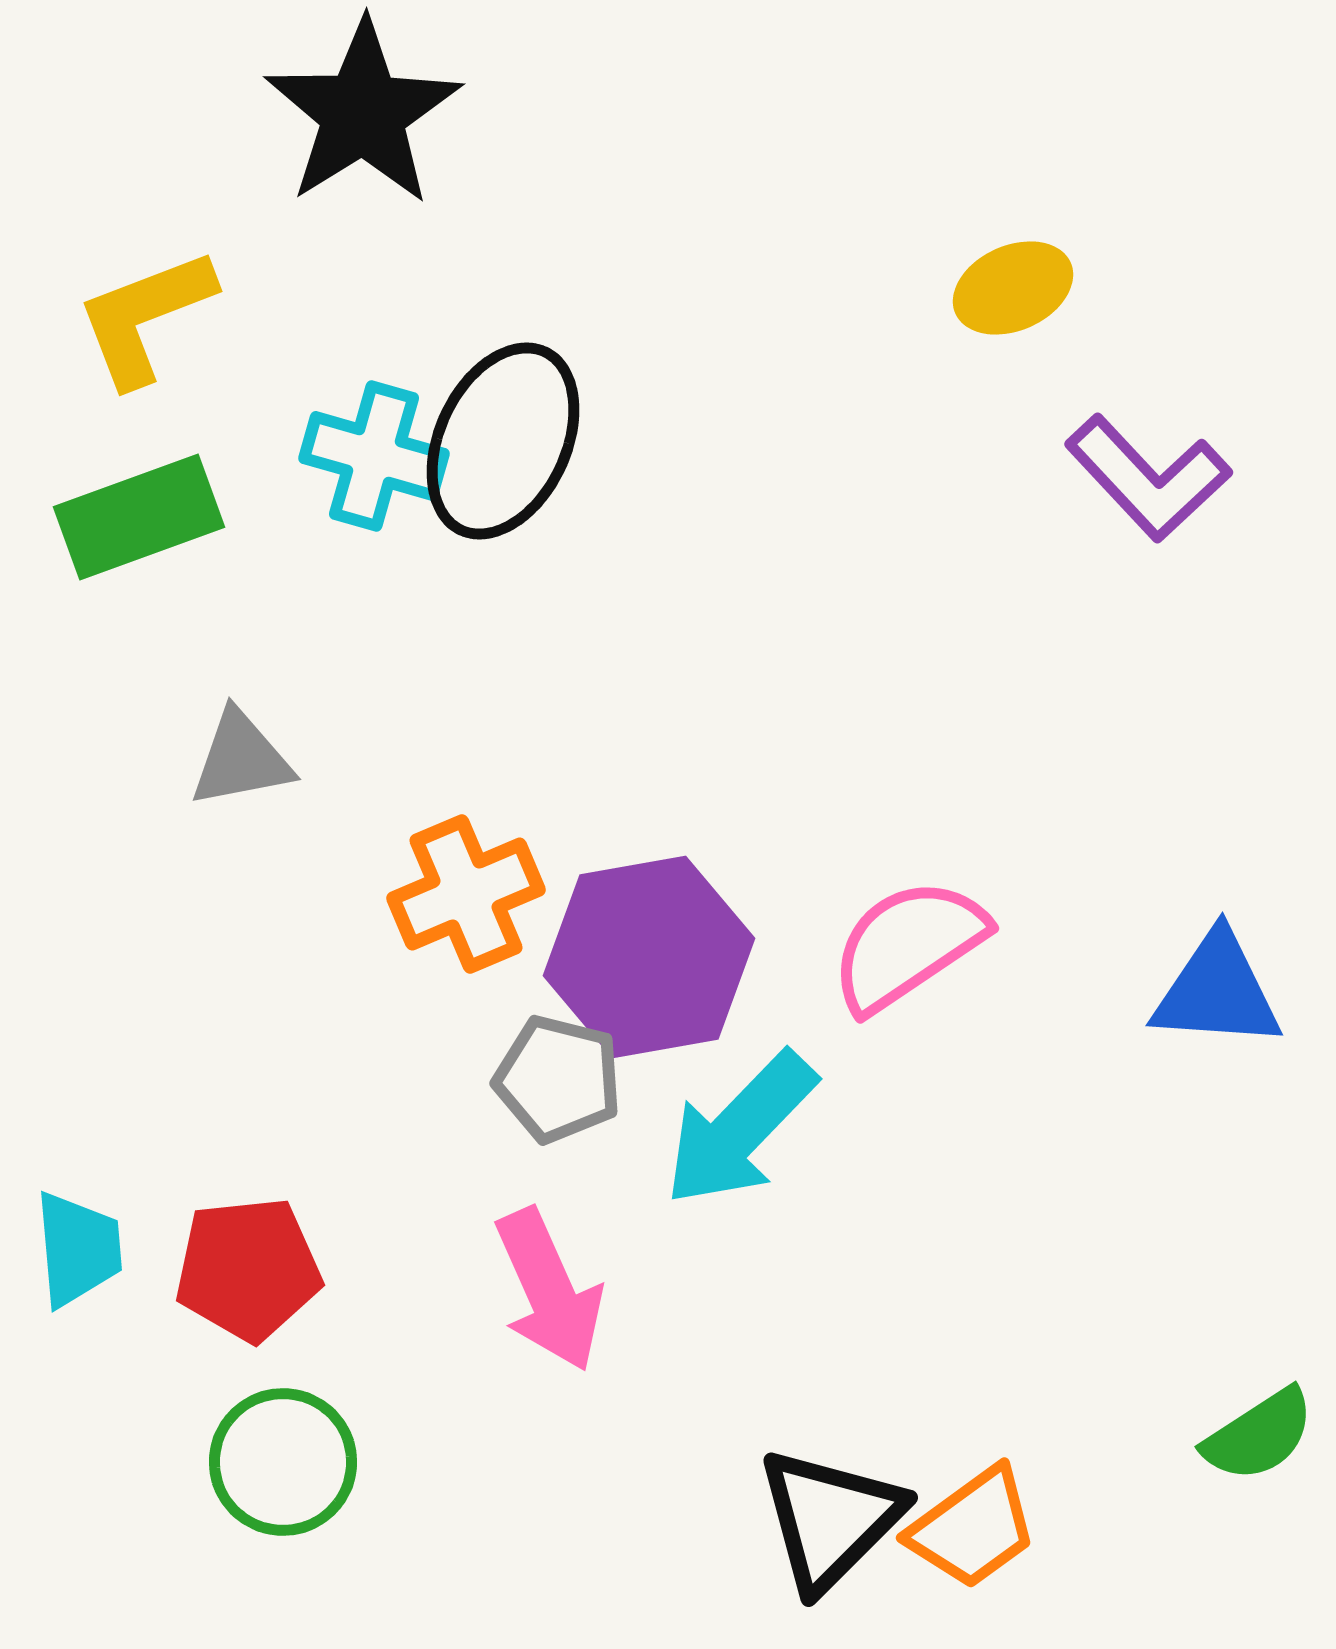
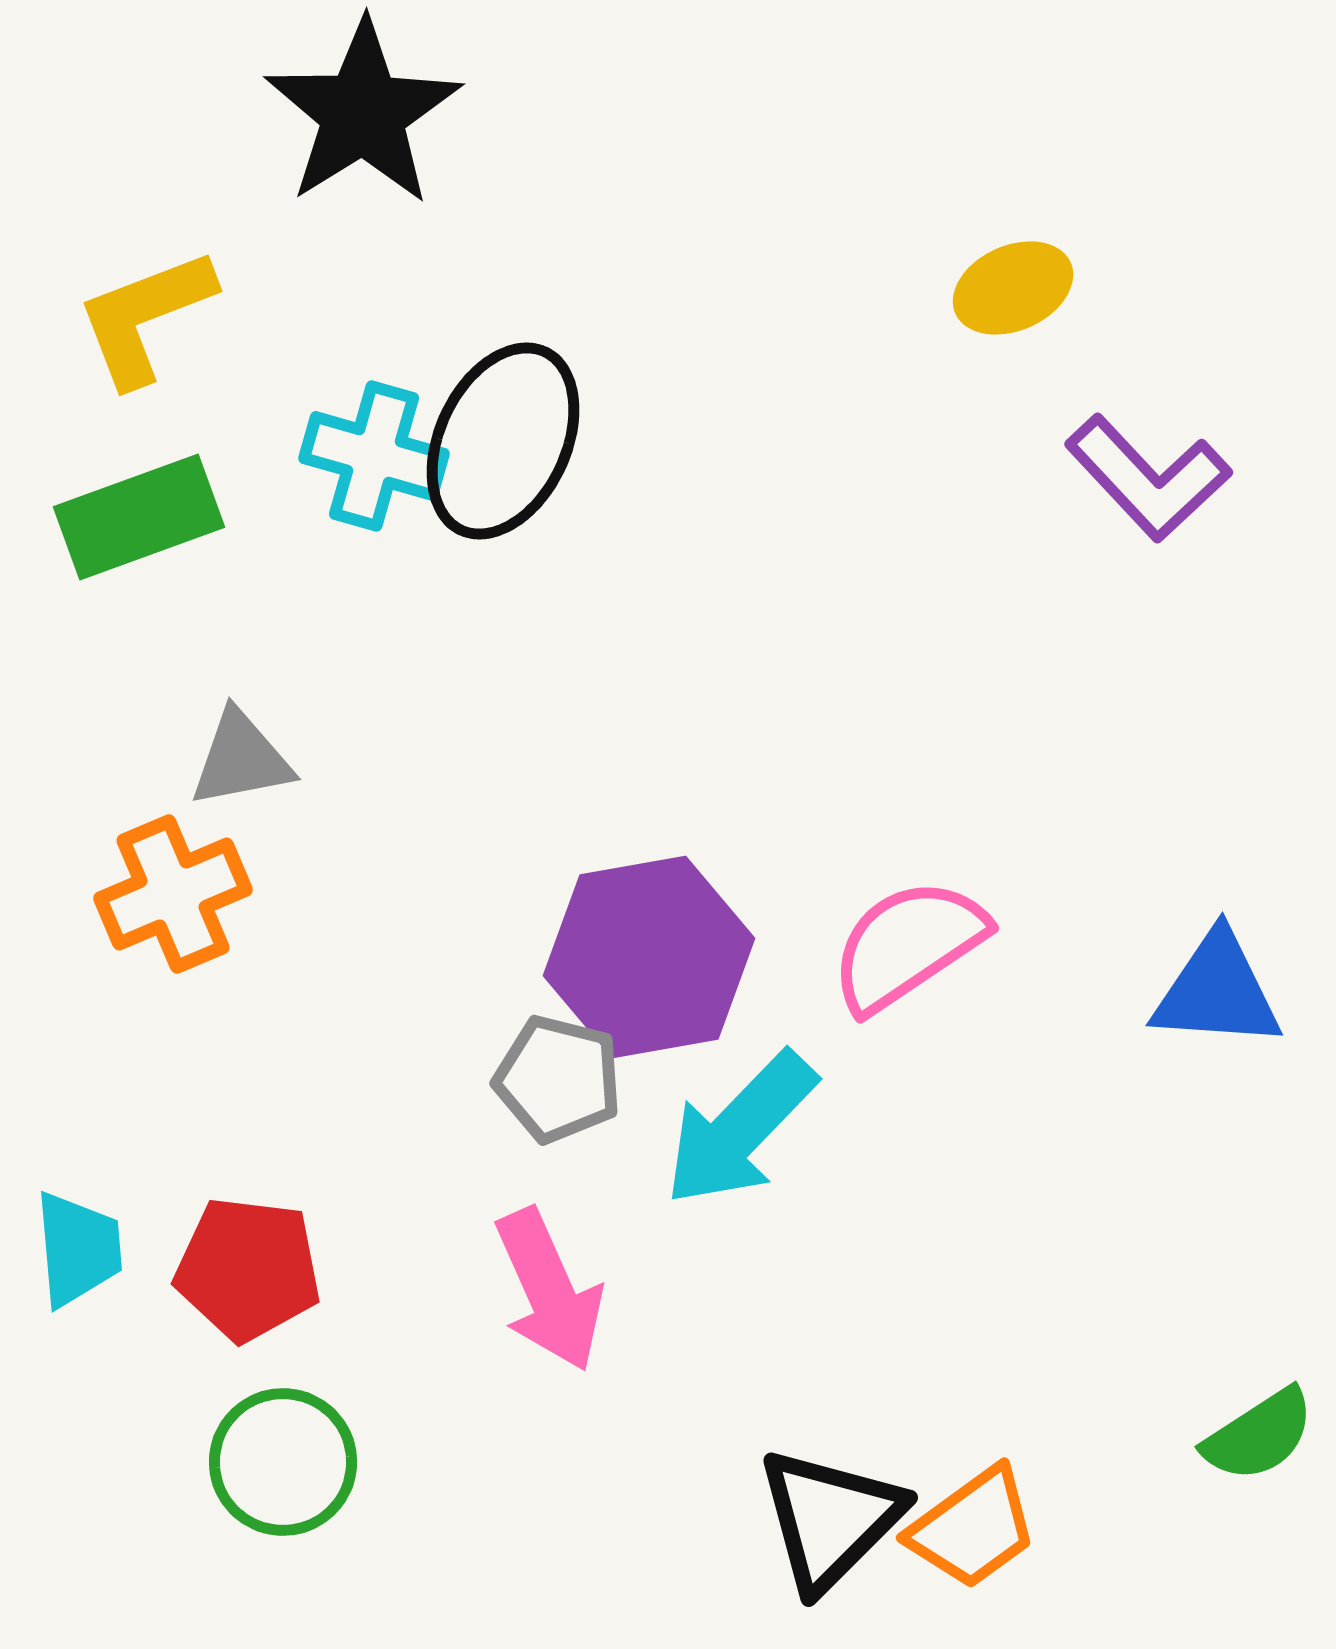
orange cross: moved 293 px left
red pentagon: rotated 13 degrees clockwise
